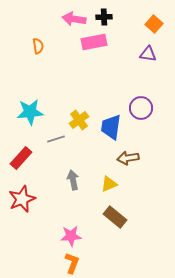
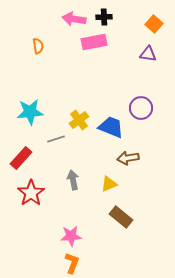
blue trapezoid: rotated 104 degrees clockwise
red star: moved 9 px right, 6 px up; rotated 12 degrees counterclockwise
brown rectangle: moved 6 px right
